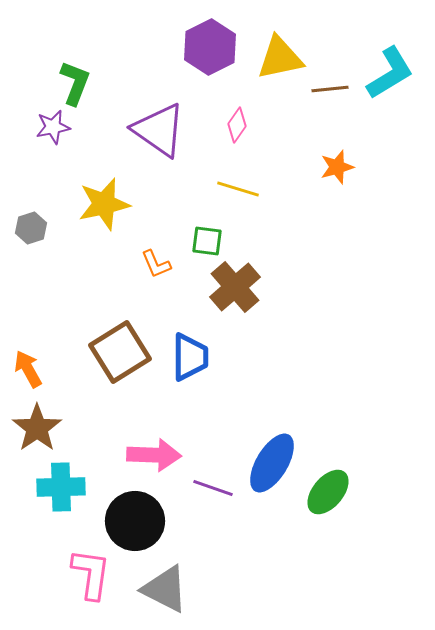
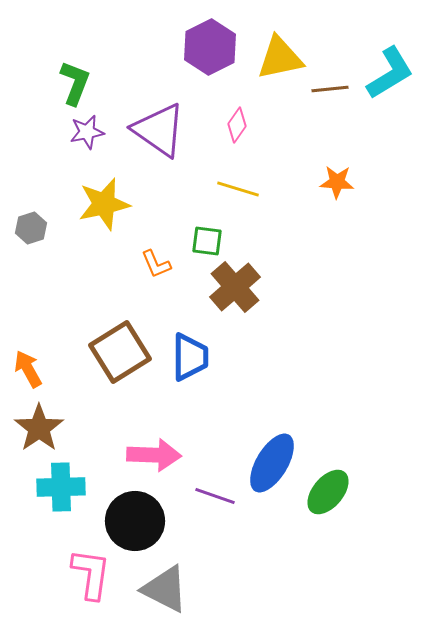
purple star: moved 34 px right, 5 px down
orange star: moved 15 px down; rotated 20 degrees clockwise
brown star: moved 2 px right
purple line: moved 2 px right, 8 px down
